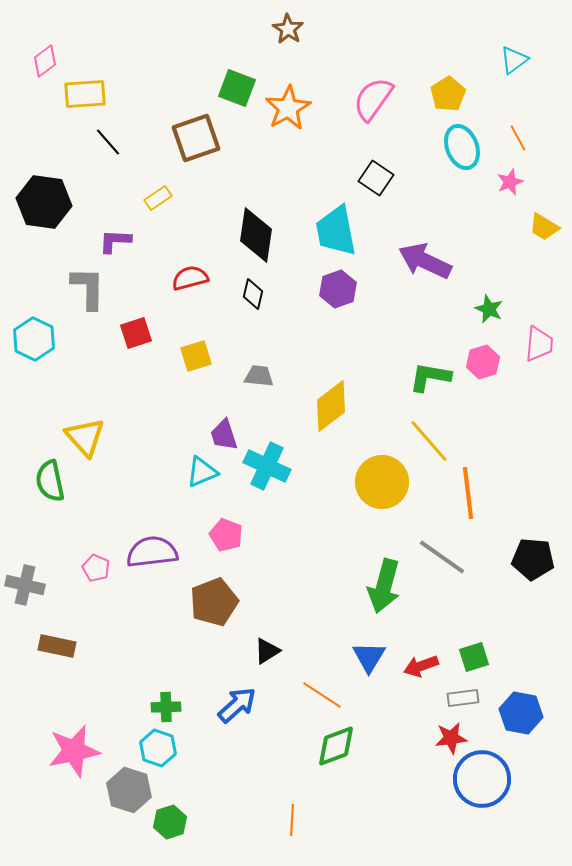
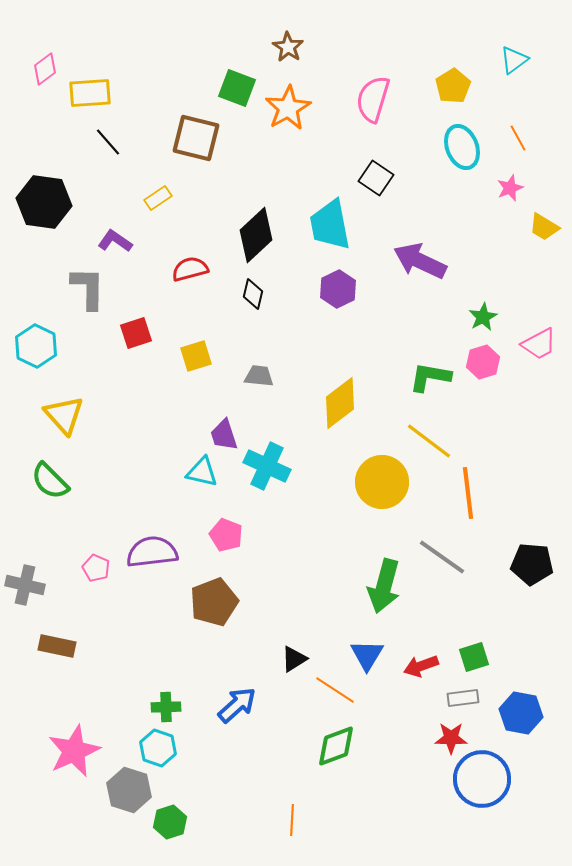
brown star at (288, 29): moved 18 px down
pink diamond at (45, 61): moved 8 px down
yellow rectangle at (85, 94): moved 5 px right, 1 px up
yellow pentagon at (448, 94): moved 5 px right, 8 px up
pink semicircle at (373, 99): rotated 18 degrees counterclockwise
brown square at (196, 138): rotated 33 degrees clockwise
pink star at (510, 182): moved 6 px down
cyan trapezoid at (336, 231): moved 6 px left, 6 px up
black diamond at (256, 235): rotated 38 degrees clockwise
purple L-shape at (115, 241): rotated 32 degrees clockwise
purple arrow at (425, 261): moved 5 px left
red semicircle at (190, 278): moved 9 px up
purple hexagon at (338, 289): rotated 6 degrees counterclockwise
green star at (489, 309): moved 6 px left, 8 px down; rotated 20 degrees clockwise
cyan hexagon at (34, 339): moved 2 px right, 7 px down
pink trapezoid at (539, 344): rotated 57 degrees clockwise
yellow diamond at (331, 406): moved 9 px right, 3 px up
yellow triangle at (85, 437): moved 21 px left, 22 px up
yellow line at (429, 441): rotated 12 degrees counterclockwise
cyan triangle at (202, 472): rotated 36 degrees clockwise
green semicircle at (50, 481): rotated 33 degrees counterclockwise
black pentagon at (533, 559): moved 1 px left, 5 px down
black triangle at (267, 651): moved 27 px right, 8 px down
blue triangle at (369, 657): moved 2 px left, 2 px up
orange line at (322, 695): moved 13 px right, 5 px up
red star at (451, 738): rotated 8 degrees clockwise
pink star at (74, 751): rotated 12 degrees counterclockwise
